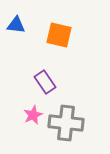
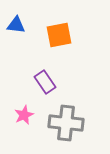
orange square: rotated 24 degrees counterclockwise
pink star: moved 9 px left
